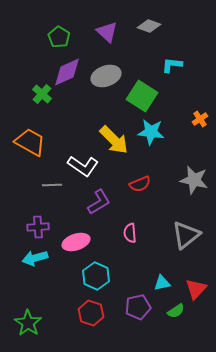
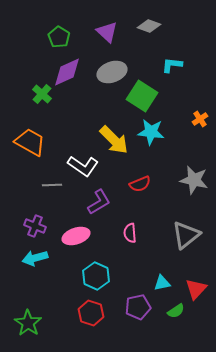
gray ellipse: moved 6 px right, 4 px up
purple cross: moved 3 px left, 1 px up; rotated 25 degrees clockwise
pink ellipse: moved 6 px up
